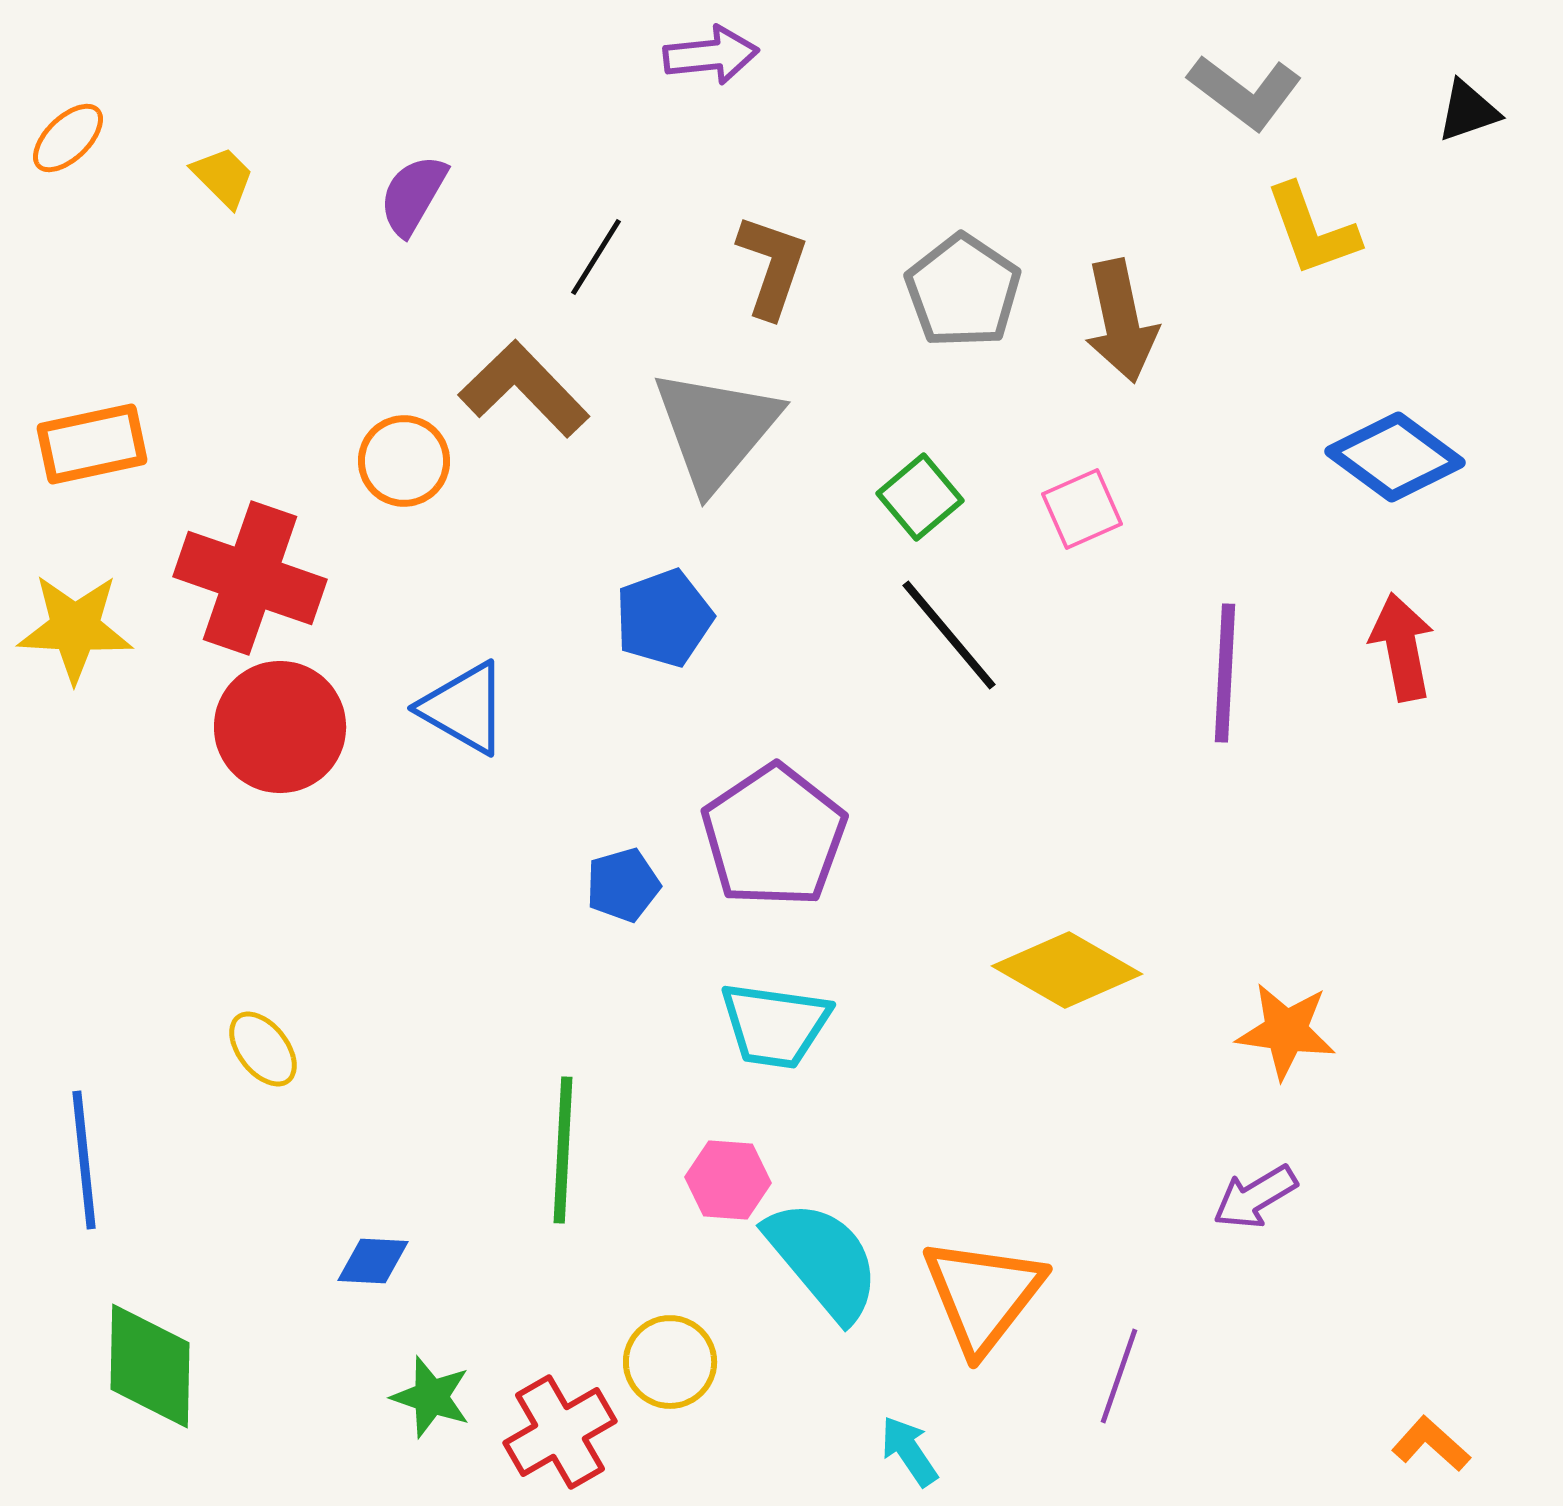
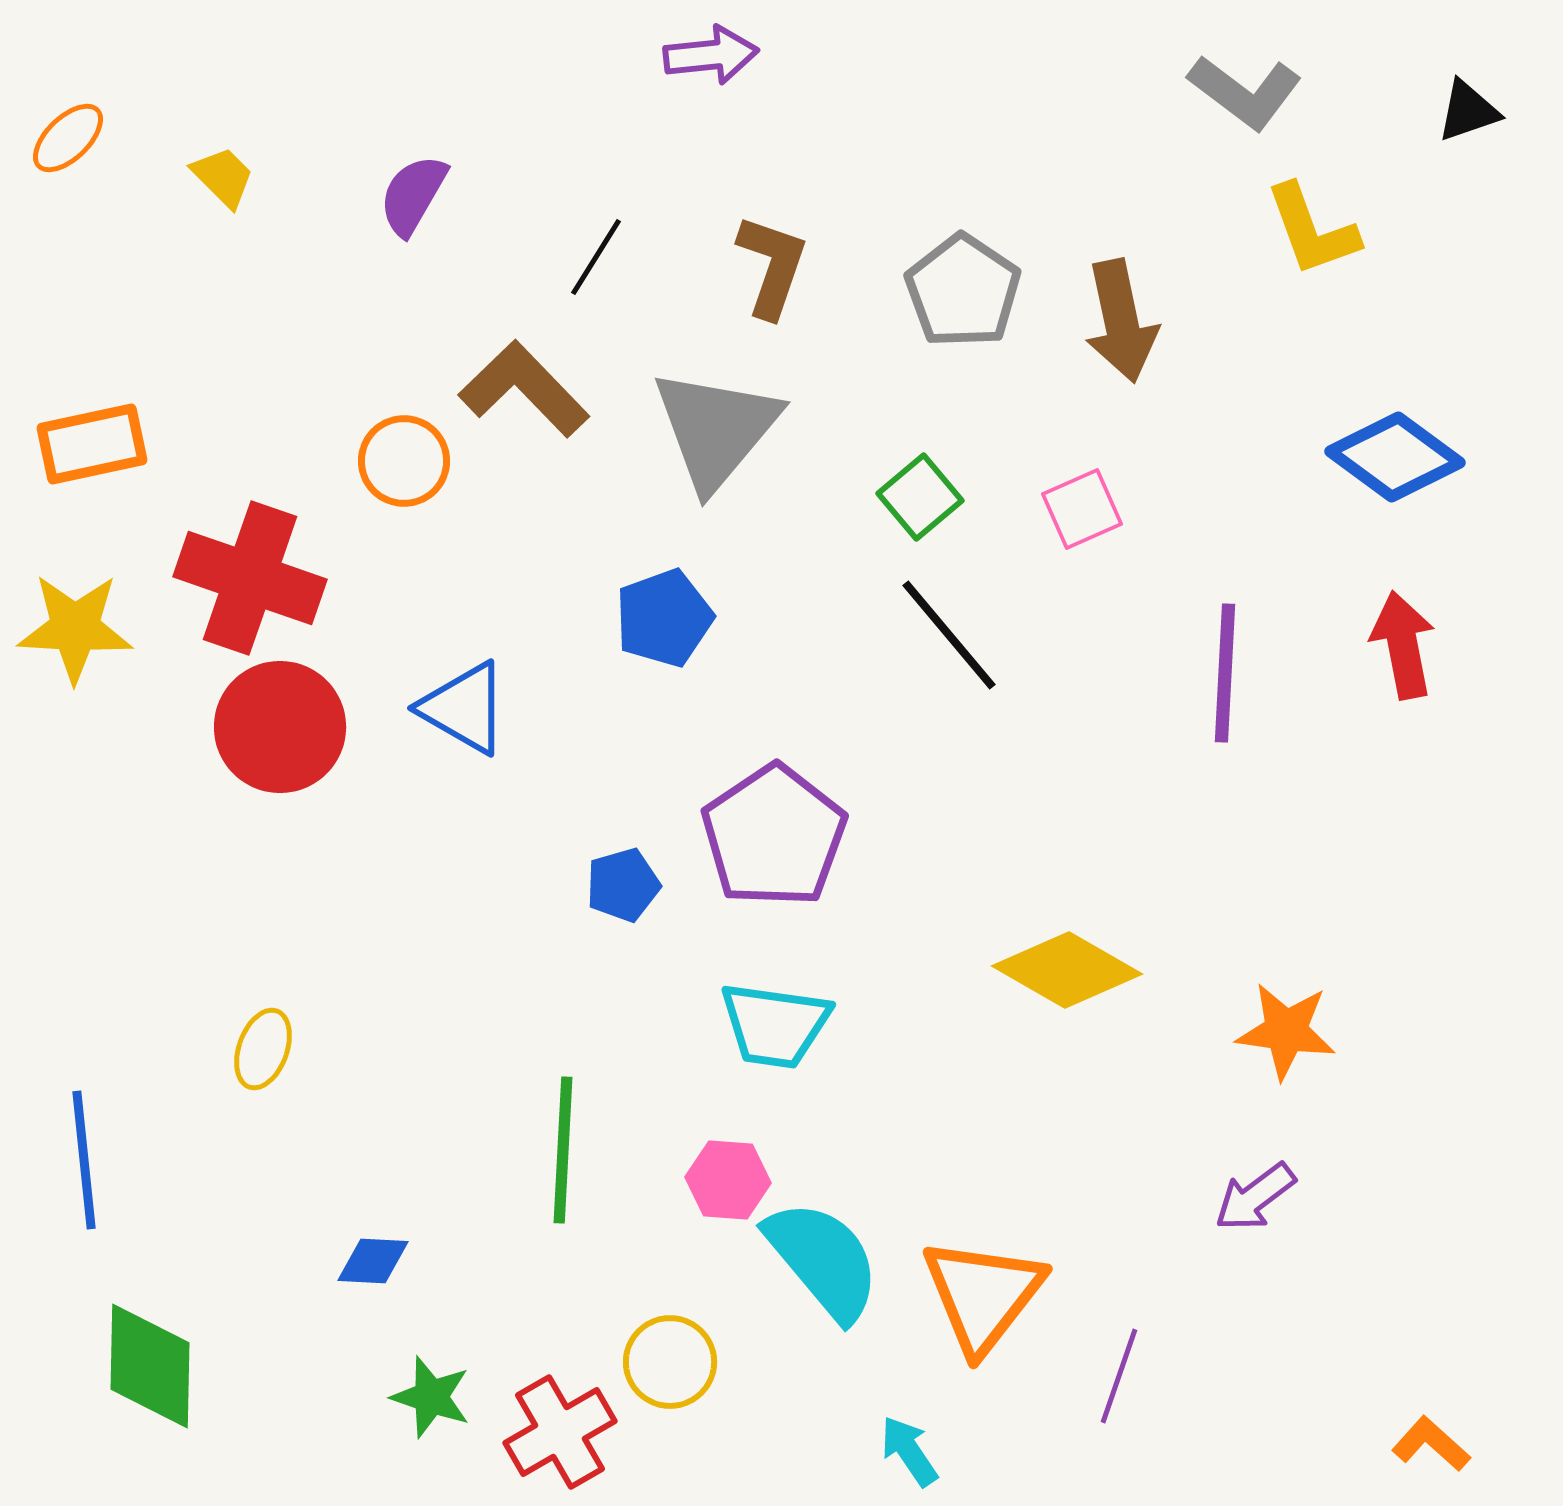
red arrow at (1402, 647): moved 1 px right, 2 px up
yellow ellipse at (263, 1049): rotated 58 degrees clockwise
purple arrow at (1255, 1197): rotated 6 degrees counterclockwise
